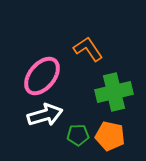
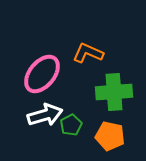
orange L-shape: moved 4 px down; rotated 32 degrees counterclockwise
pink ellipse: moved 2 px up
green cross: rotated 9 degrees clockwise
green pentagon: moved 7 px left, 10 px up; rotated 25 degrees counterclockwise
